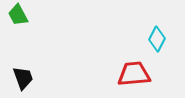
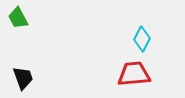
green trapezoid: moved 3 px down
cyan diamond: moved 15 px left
